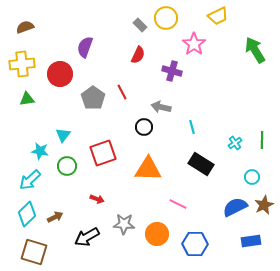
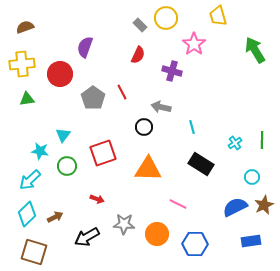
yellow trapezoid: rotated 100 degrees clockwise
